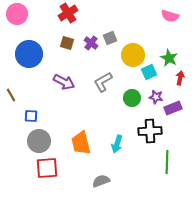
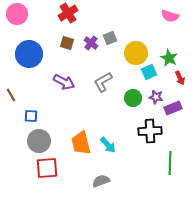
yellow circle: moved 3 px right, 2 px up
red arrow: rotated 144 degrees clockwise
green circle: moved 1 px right
cyan arrow: moved 9 px left, 1 px down; rotated 60 degrees counterclockwise
green line: moved 3 px right, 1 px down
